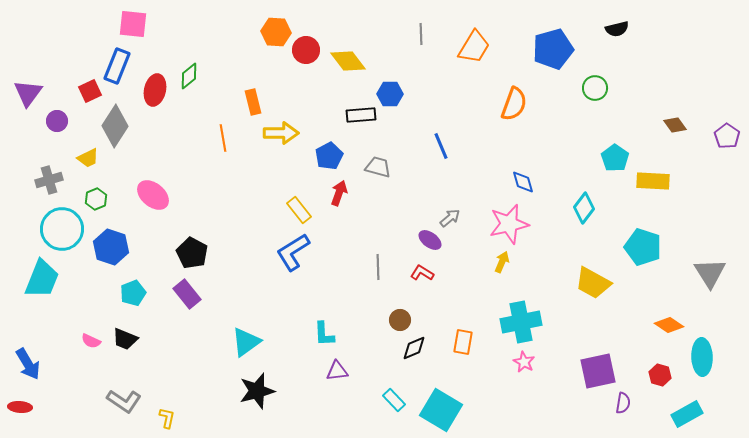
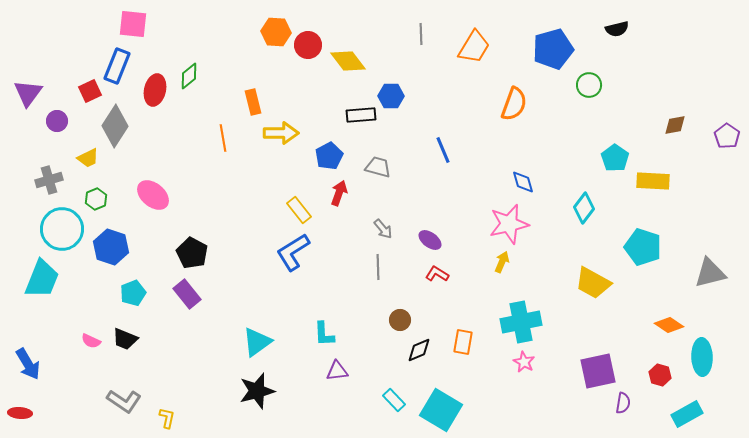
red circle at (306, 50): moved 2 px right, 5 px up
green circle at (595, 88): moved 6 px left, 3 px up
blue hexagon at (390, 94): moved 1 px right, 2 px down
brown diamond at (675, 125): rotated 65 degrees counterclockwise
blue line at (441, 146): moved 2 px right, 4 px down
gray arrow at (450, 218): moved 67 px left, 11 px down; rotated 90 degrees clockwise
red L-shape at (422, 273): moved 15 px right, 1 px down
gray triangle at (710, 273): rotated 48 degrees clockwise
cyan triangle at (246, 342): moved 11 px right
black diamond at (414, 348): moved 5 px right, 2 px down
red ellipse at (20, 407): moved 6 px down
